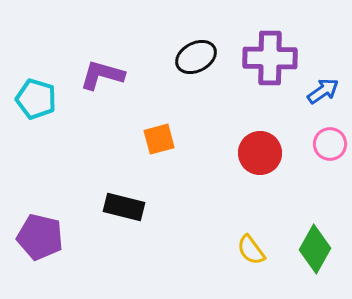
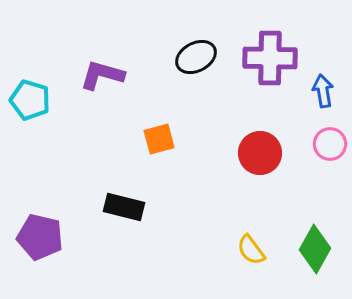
blue arrow: rotated 64 degrees counterclockwise
cyan pentagon: moved 6 px left, 1 px down
